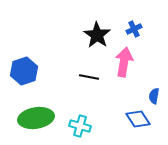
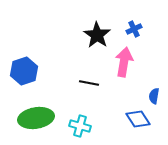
black line: moved 6 px down
